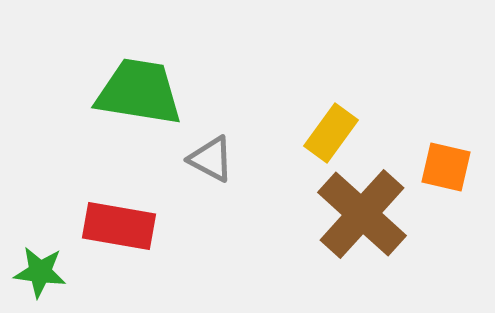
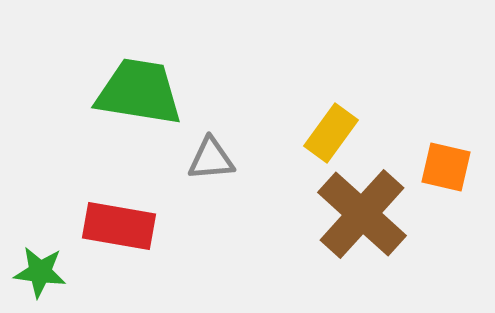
gray triangle: rotated 33 degrees counterclockwise
